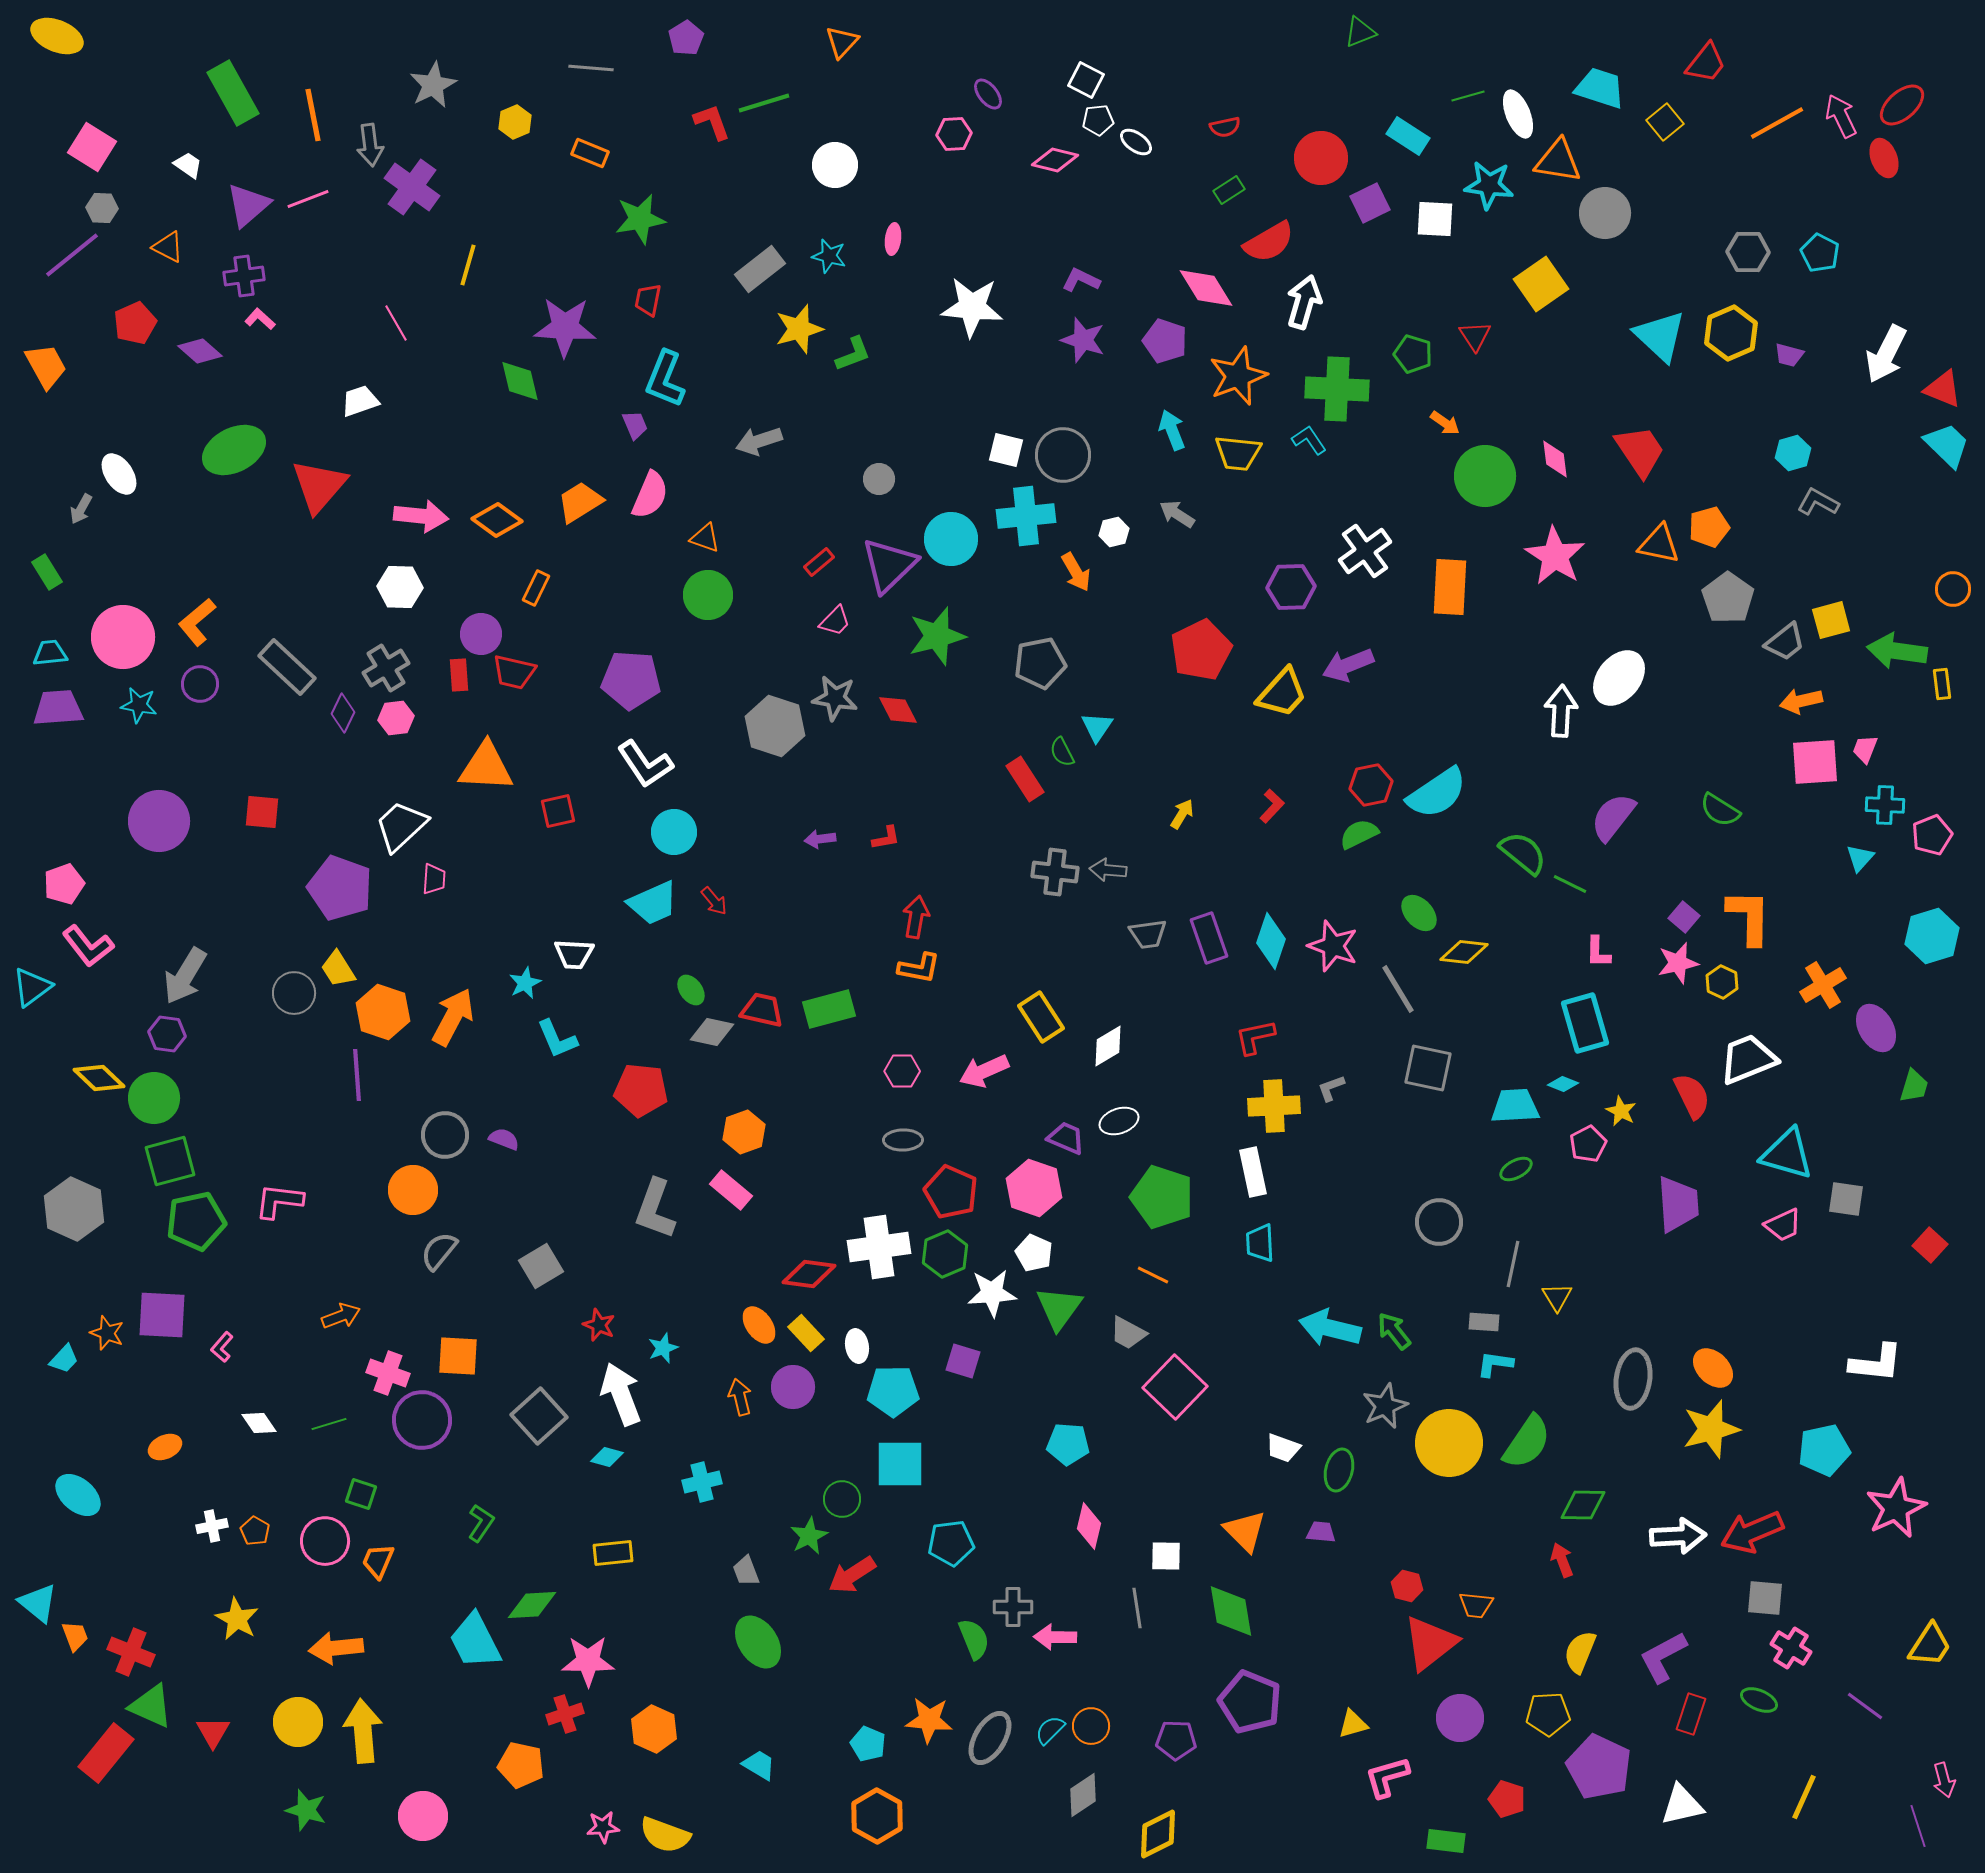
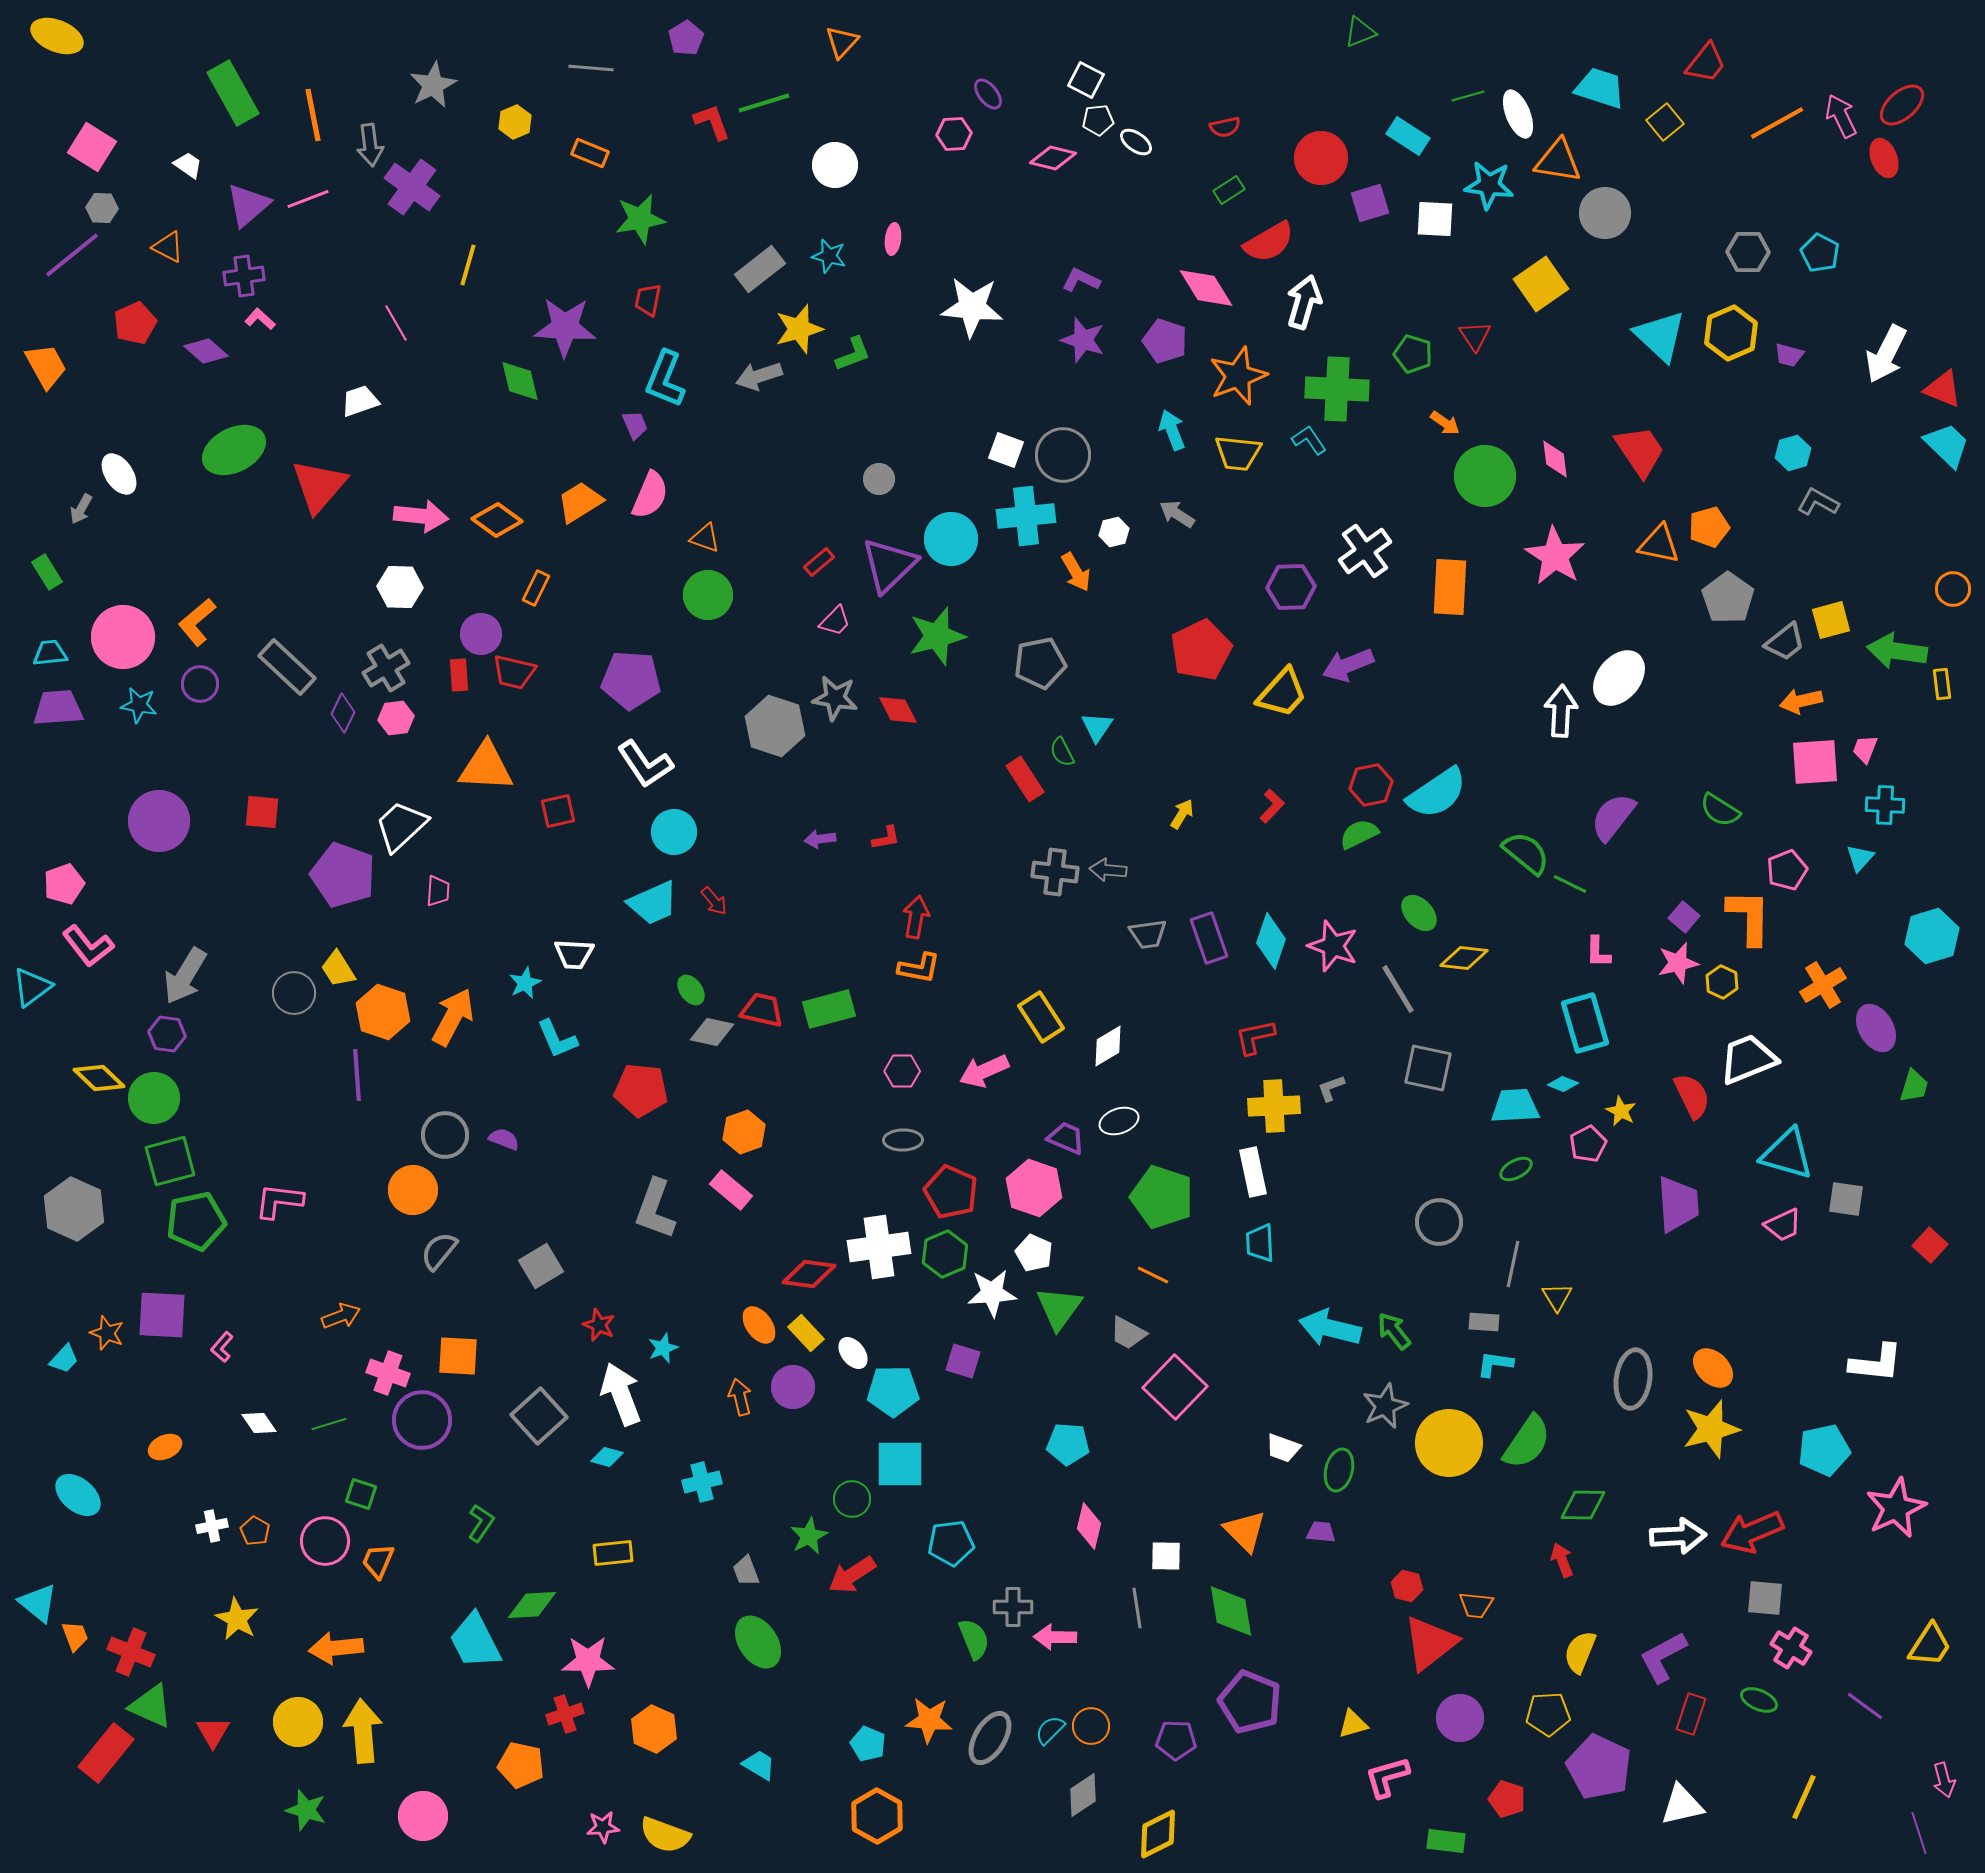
pink diamond at (1055, 160): moved 2 px left, 2 px up
purple square at (1370, 203): rotated 9 degrees clockwise
purple diamond at (200, 351): moved 6 px right
gray arrow at (759, 441): moved 65 px up
white square at (1006, 450): rotated 6 degrees clockwise
pink pentagon at (1932, 835): moved 145 px left, 35 px down
green semicircle at (1523, 853): moved 3 px right
pink trapezoid at (434, 879): moved 4 px right, 12 px down
purple pentagon at (340, 888): moved 3 px right, 13 px up
yellow diamond at (1464, 952): moved 6 px down
white ellipse at (857, 1346): moved 4 px left, 7 px down; rotated 28 degrees counterclockwise
green circle at (842, 1499): moved 10 px right
purple line at (1918, 1826): moved 1 px right, 7 px down
